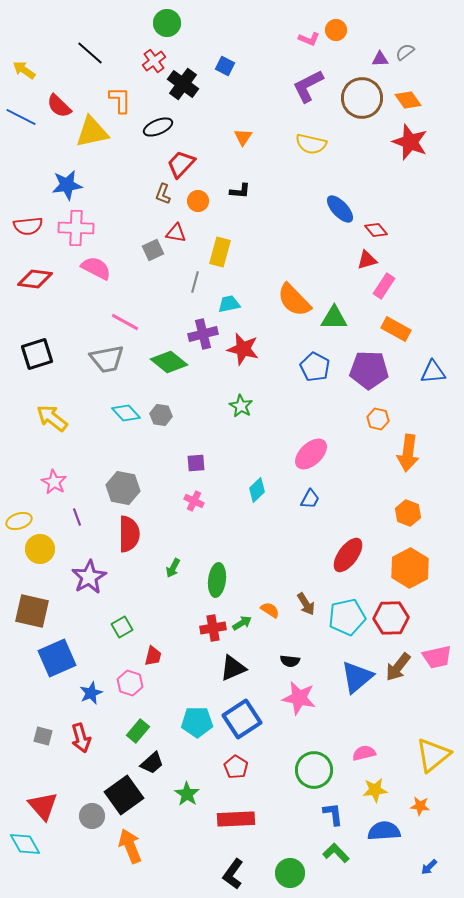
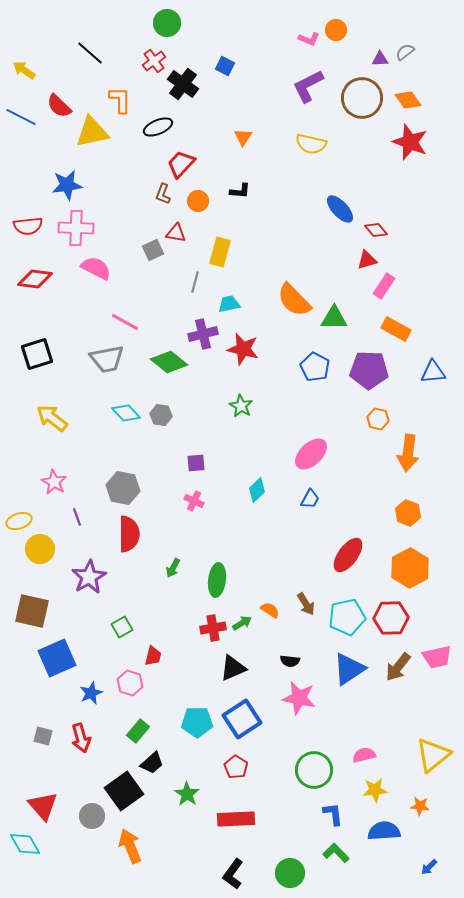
blue triangle at (357, 677): moved 8 px left, 8 px up; rotated 6 degrees clockwise
pink semicircle at (364, 753): moved 2 px down
black square at (124, 795): moved 4 px up
